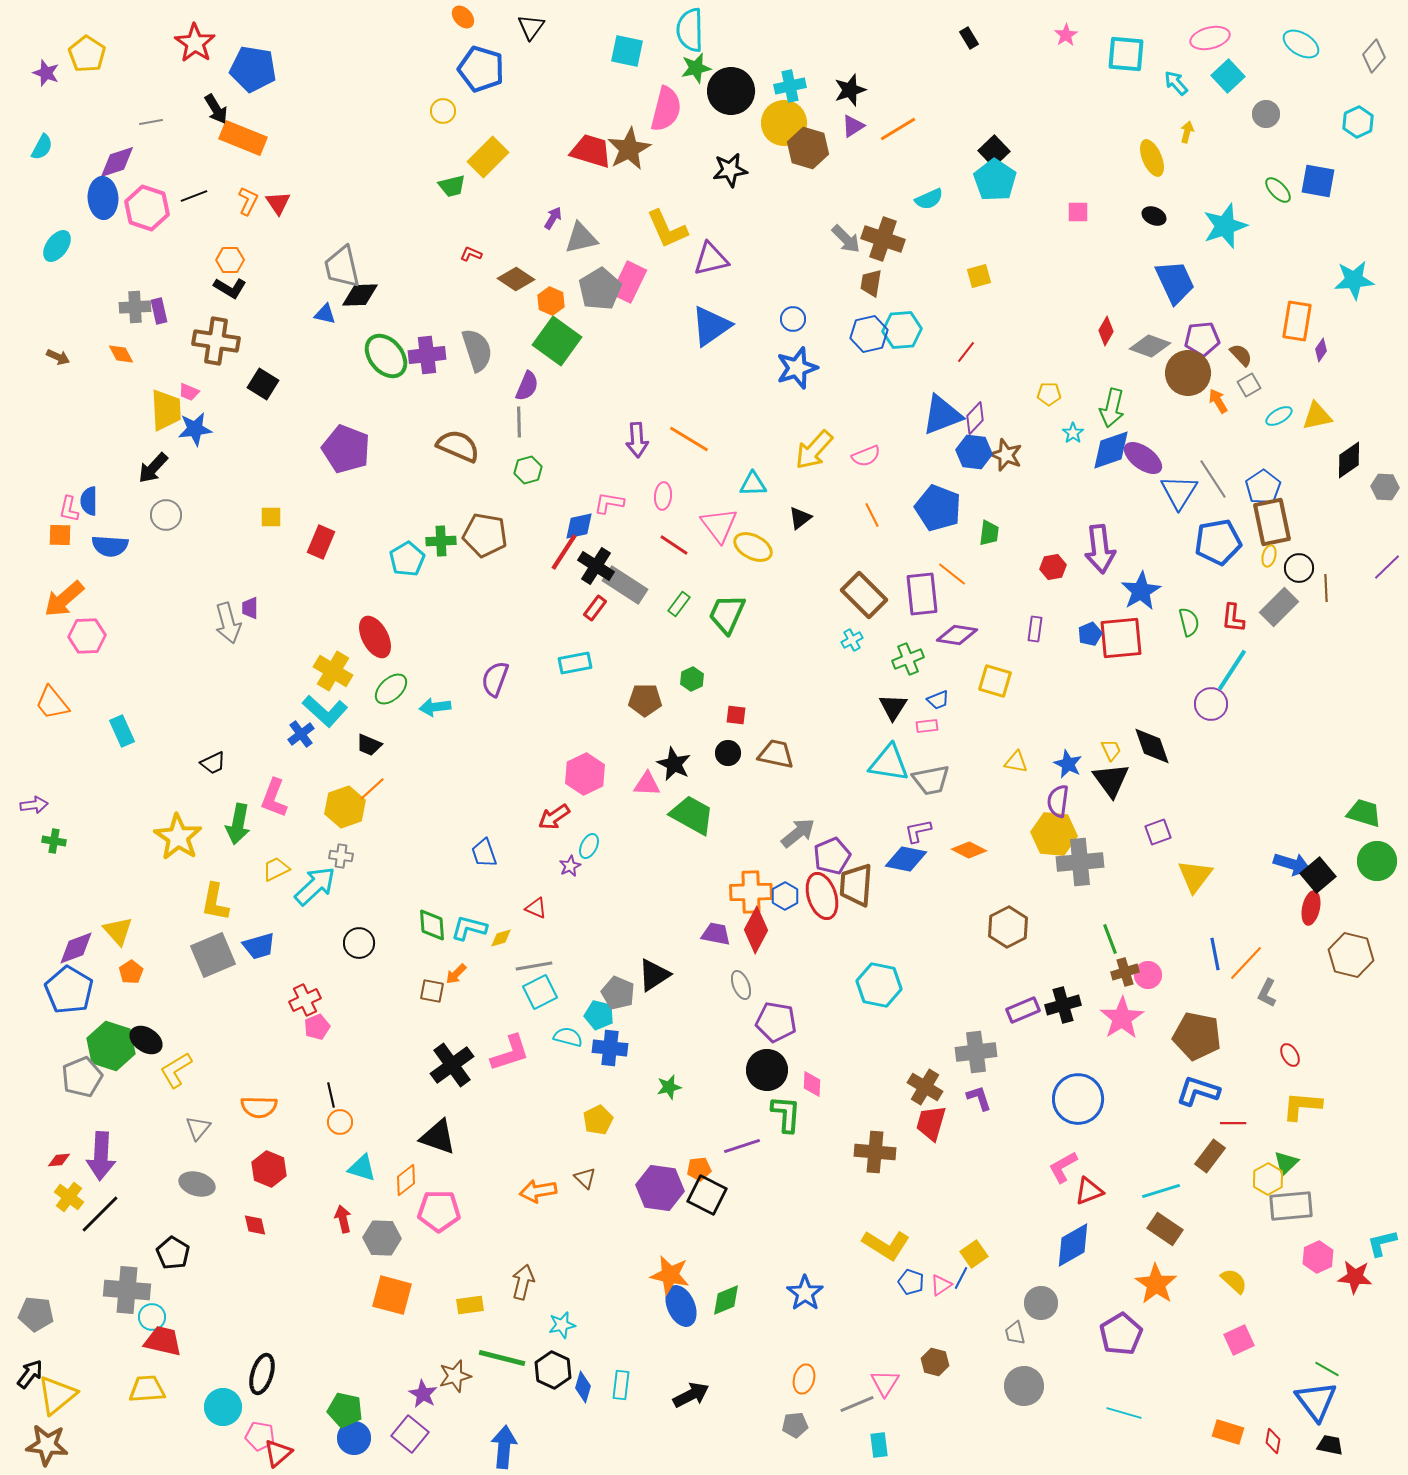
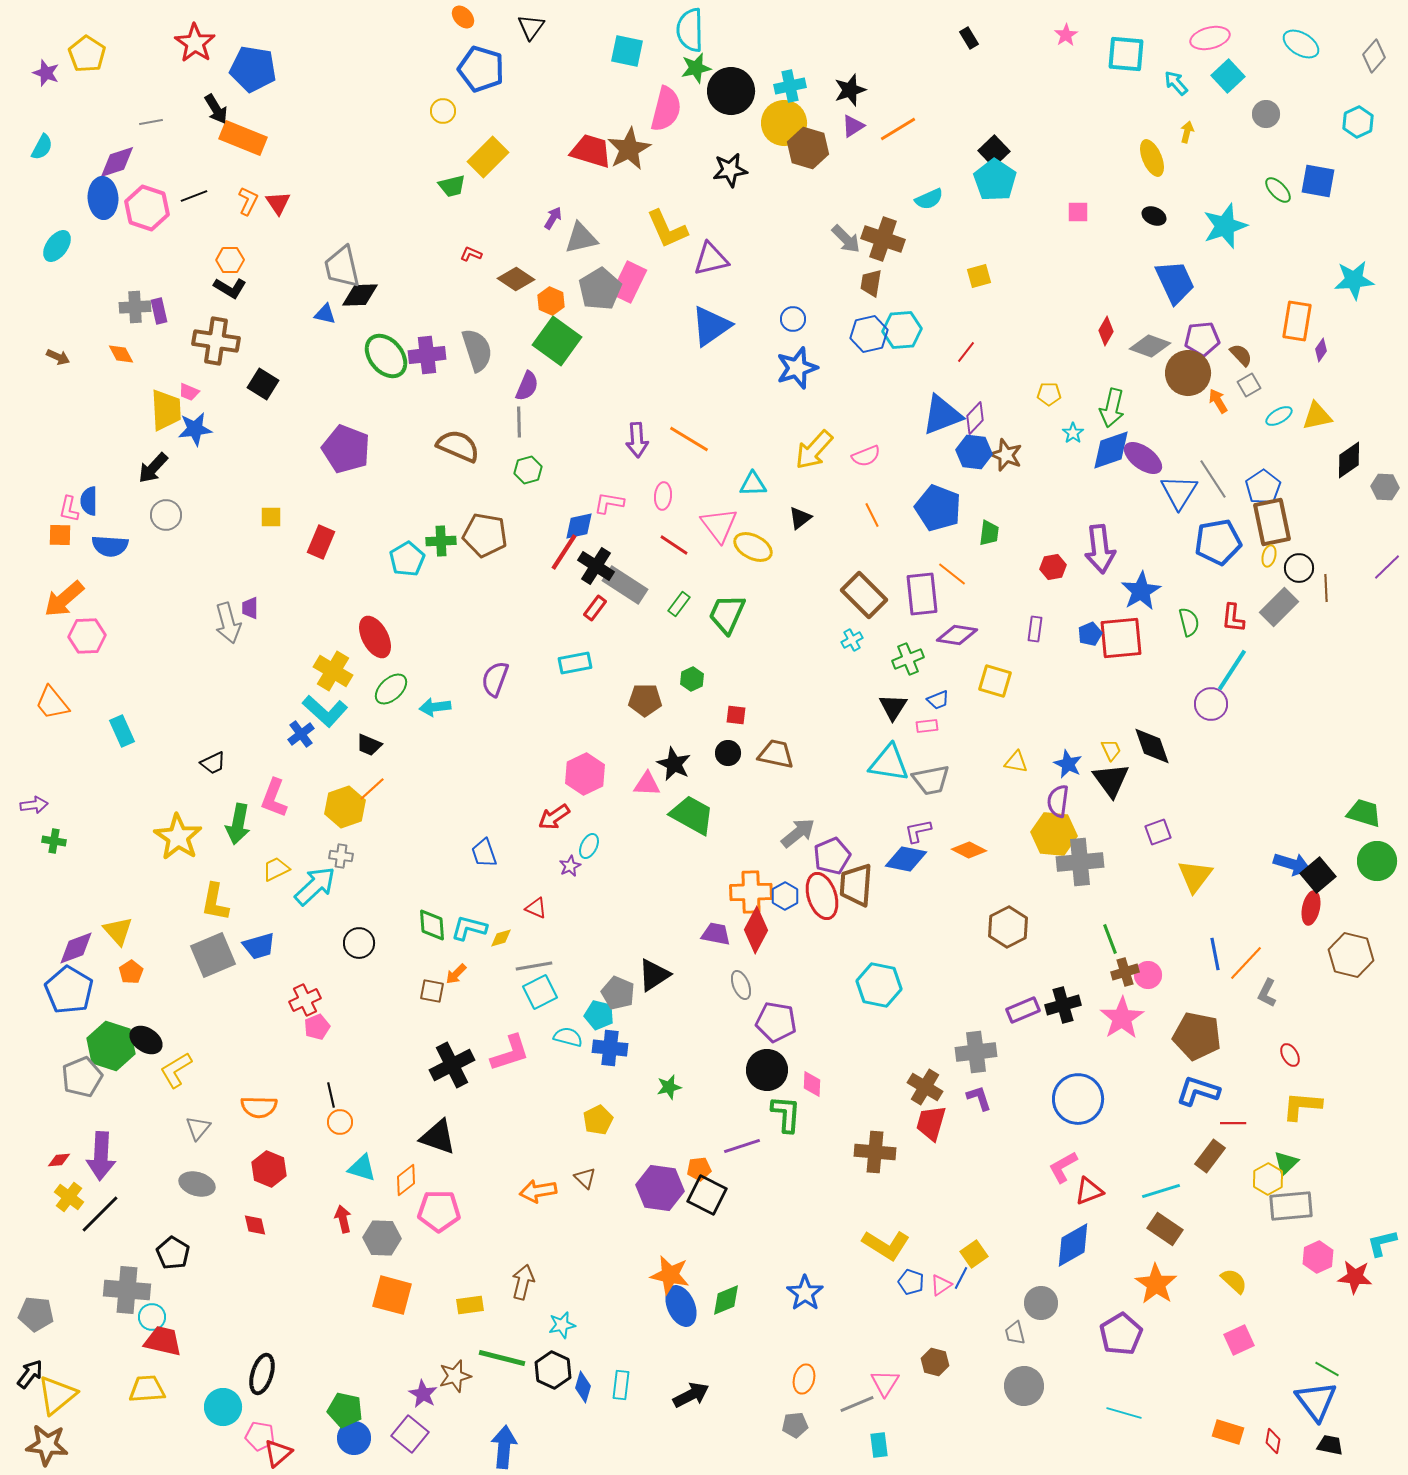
black cross at (452, 1065): rotated 9 degrees clockwise
